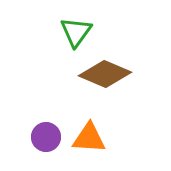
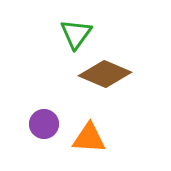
green triangle: moved 2 px down
purple circle: moved 2 px left, 13 px up
